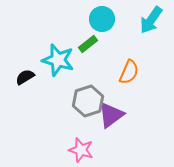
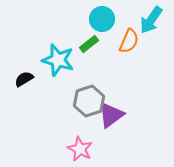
green rectangle: moved 1 px right
orange semicircle: moved 31 px up
black semicircle: moved 1 px left, 2 px down
gray hexagon: moved 1 px right
pink star: moved 1 px left, 1 px up; rotated 10 degrees clockwise
